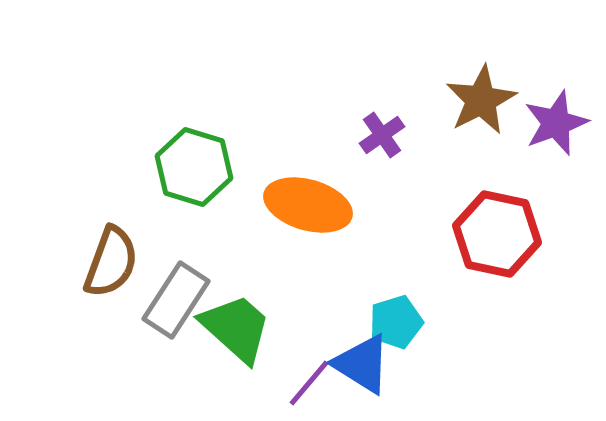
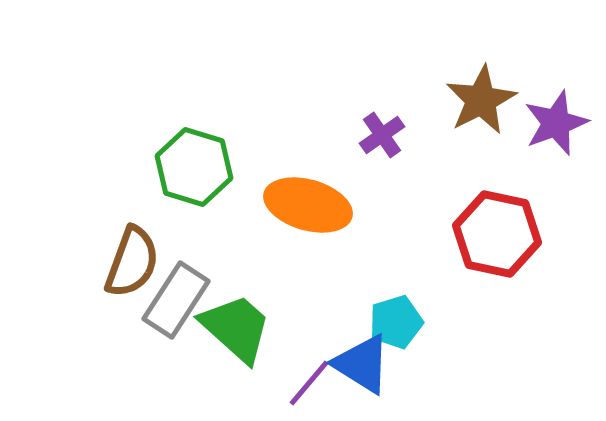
brown semicircle: moved 21 px right
